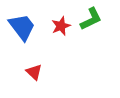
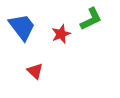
red star: moved 8 px down
red triangle: moved 1 px right, 1 px up
